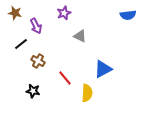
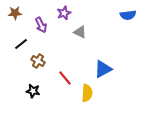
brown star: rotated 16 degrees counterclockwise
purple arrow: moved 5 px right, 1 px up
gray triangle: moved 4 px up
